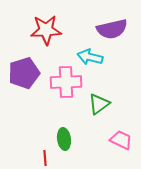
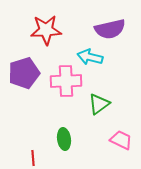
purple semicircle: moved 2 px left
pink cross: moved 1 px up
red line: moved 12 px left
